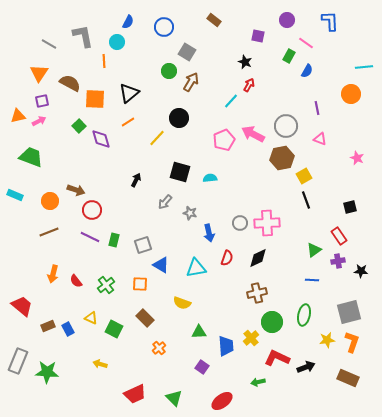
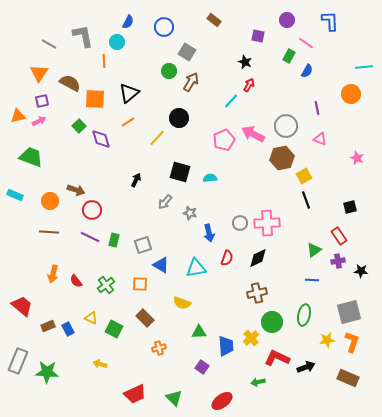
brown line at (49, 232): rotated 24 degrees clockwise
orange cross at (159, 348): rotated 24 degrees clockwise
